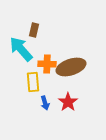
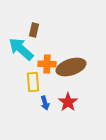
cyan arrow: rotated 8 degrees counterclockwise
